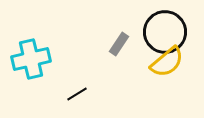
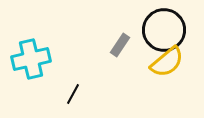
black circle: moved 1 px left, 2 px up
gray rectangle: moved 1 px right, 1 px down
black line: moved 4 px left; rotated 30 degrees counterclockwise
